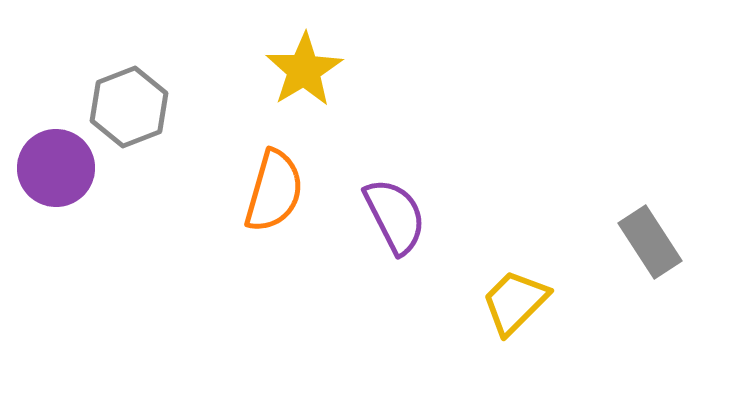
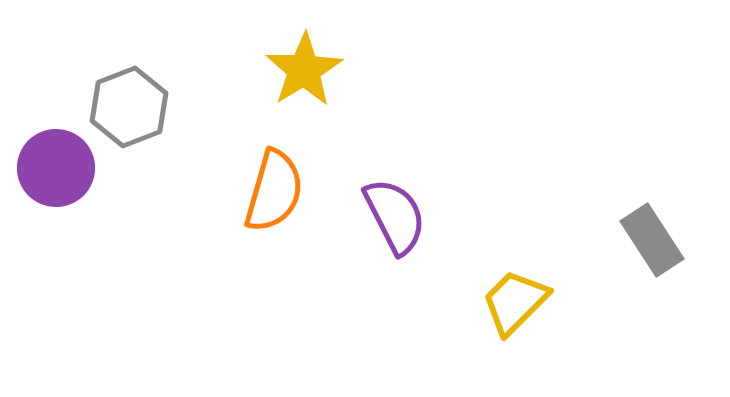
gray rectangle: moved 2 px right, 2 px up
